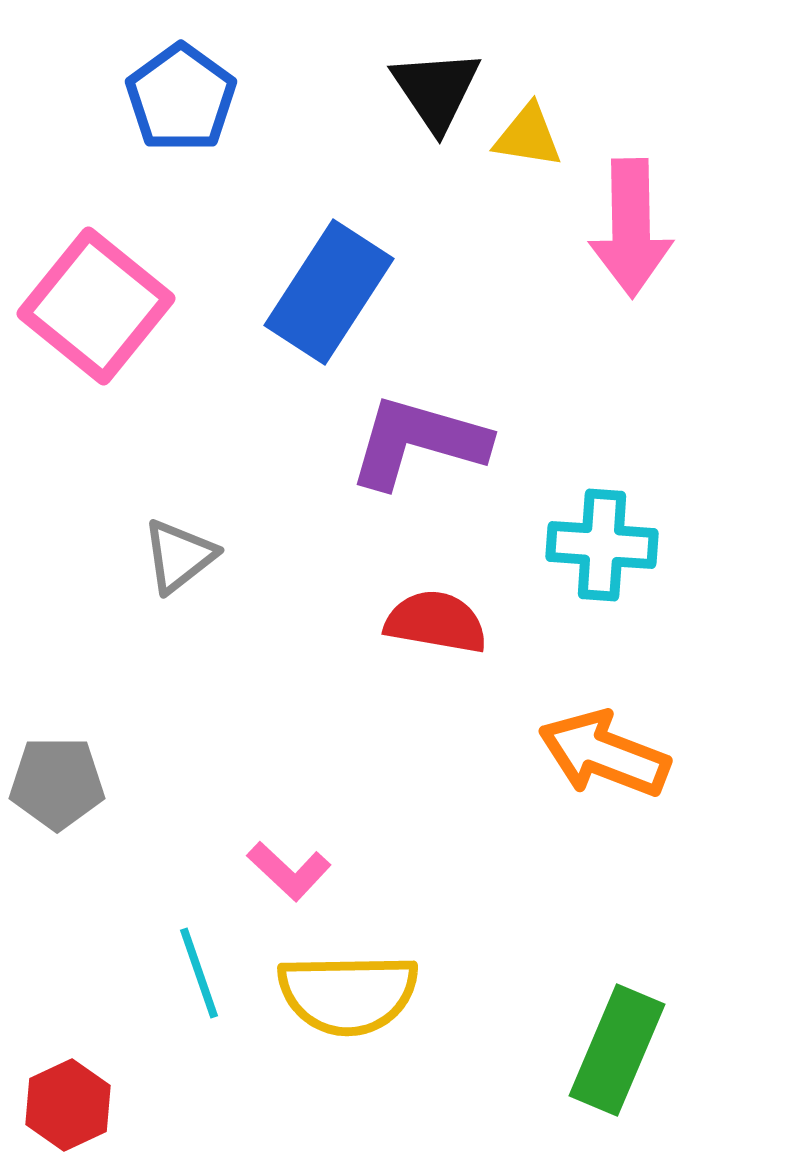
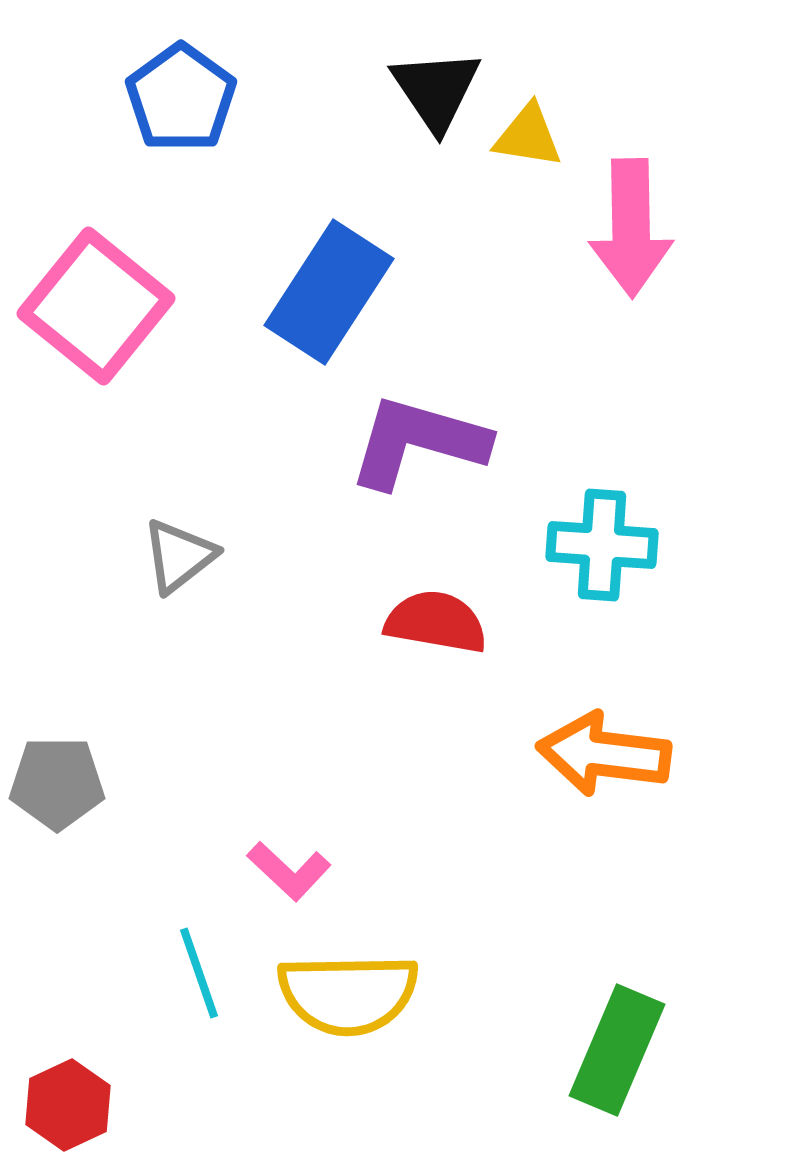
orange arrow: rotated 14 degrees counterclockwise
